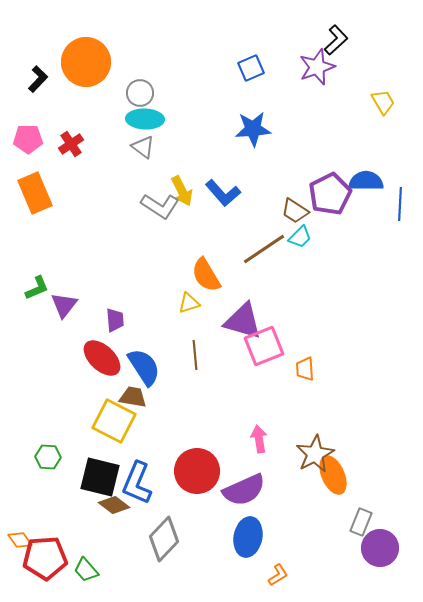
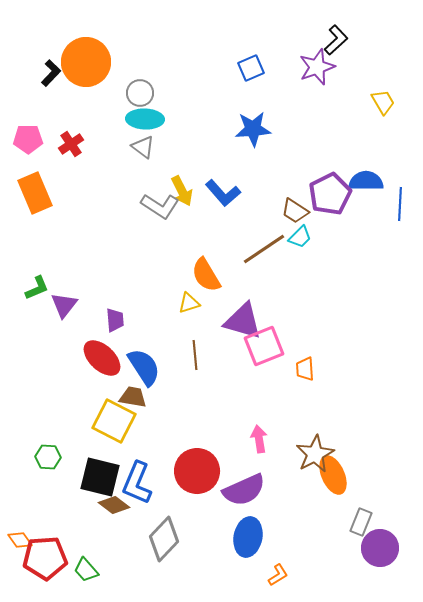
black L-shape at (38, 79): moved 13 px right, 6 px up
